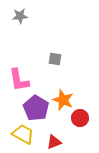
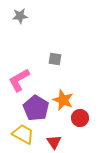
pink L-shape: rotated 70 degrees clockwise
red triangle: rotated 42 degrees counterclockwise
